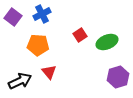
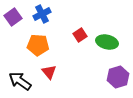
purple square: rotated 18 degrees clockwise
green ellipse: rotated 35 degrees clockwise
black arrow: rotated 120 degrees counterclockwise
